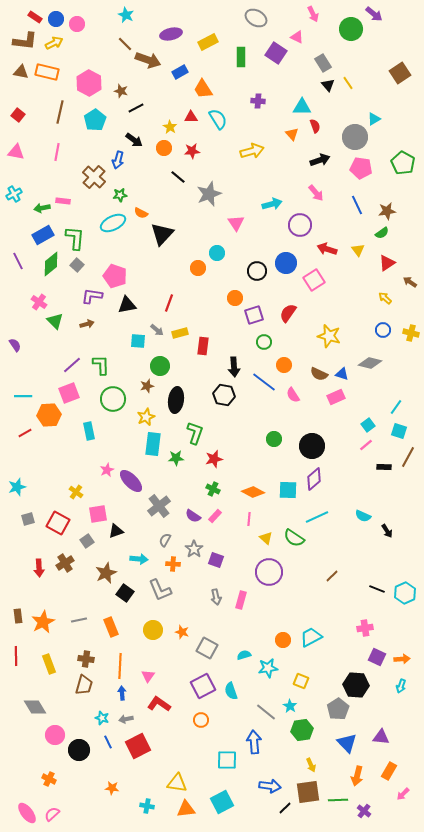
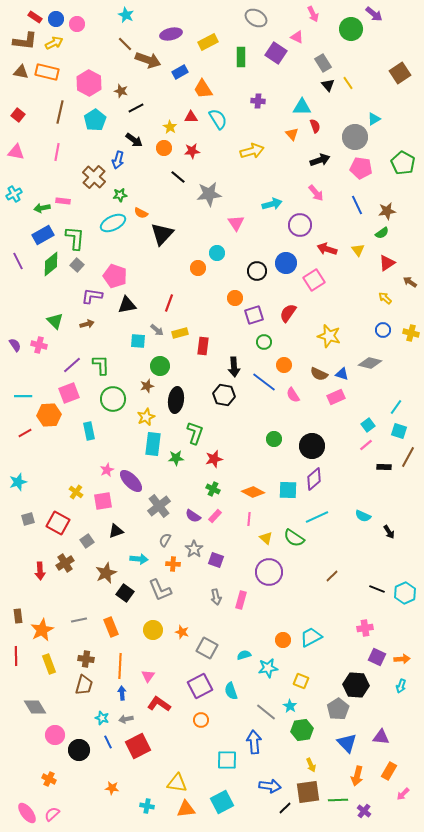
gray star at (209, 194): rotated 15 degrees clockwise
pink cross at (39, 302): moved 43 px down; rotated 21 degrees counterclockwise
cyan star at (17, 487): moved 1 px right, 5 px up
pink square at (98, 514): moved 5 px right, 13 px up
black arrow at (387, 531): moved 2 px right, 1 px down
red arrow at (39, 568): moved 1 px right, 3 px down
orange star at (43, 622): moved 1 px left, 8 px down
purple square at (203, 686): moved 3 px left
